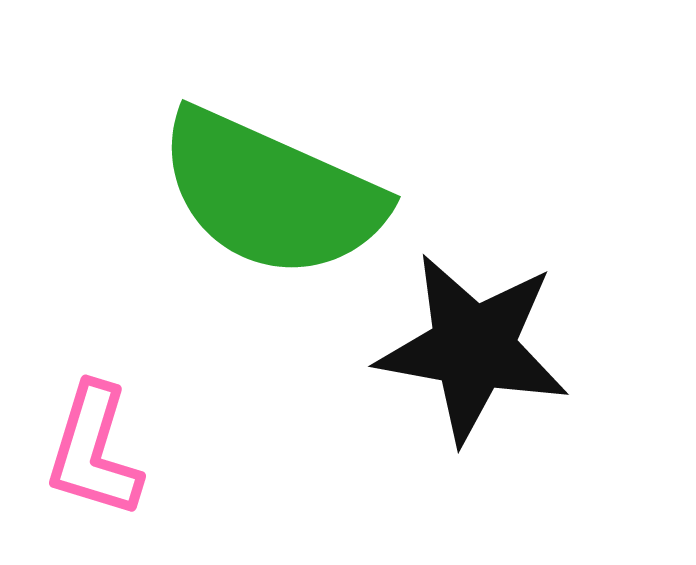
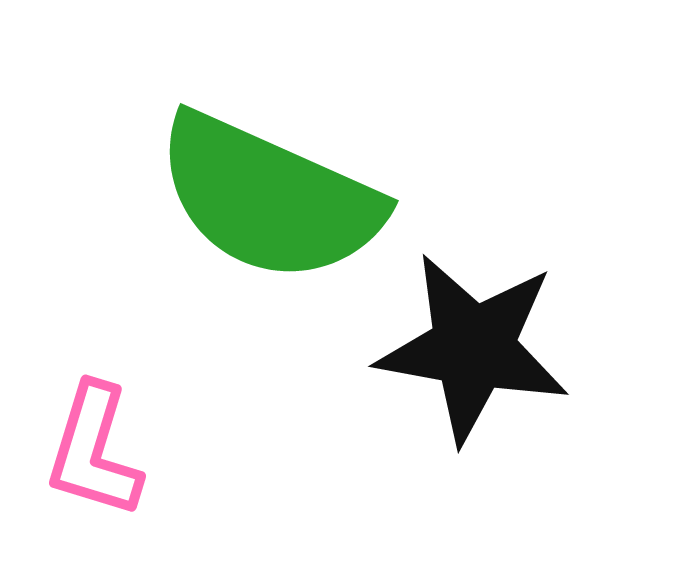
green semicircle: moved 2 px left, 4 px down
